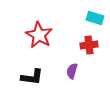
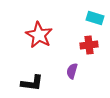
black L-shape: moved 6 px down
